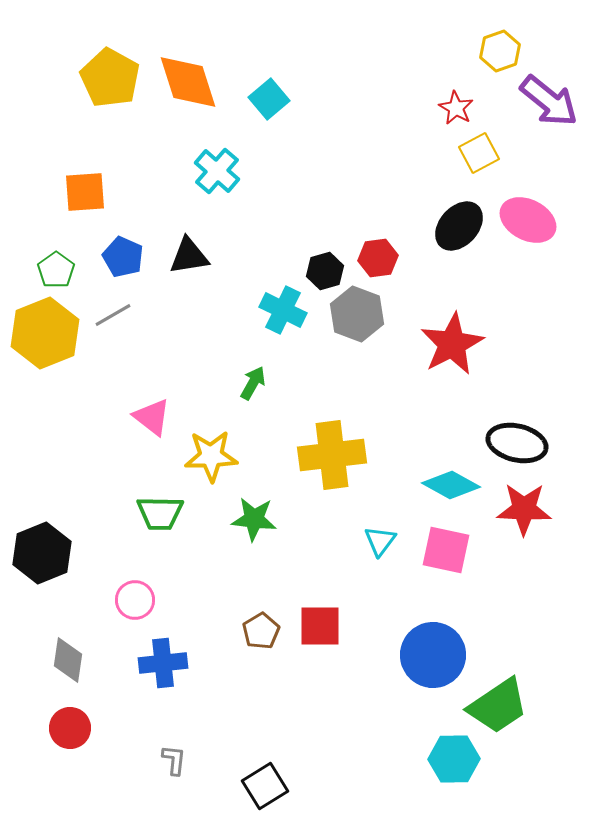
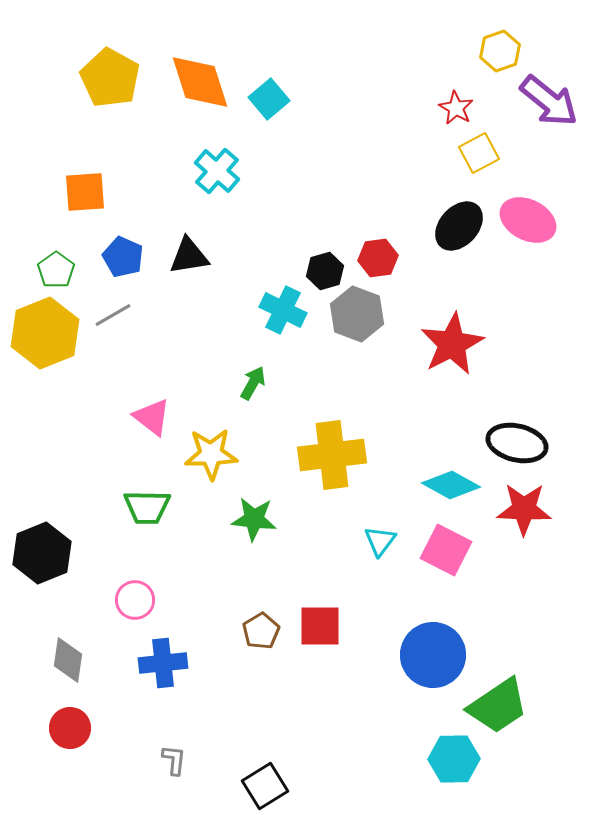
orange diamond at (188, 82): moved 12 px right
yellow star at (211, 456): moved 2 px up
green trapezoid at (160, 513): moved 13 px left, 6 px up
pink square at (446, 550): rotated 15 degrees clockwise
